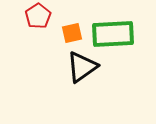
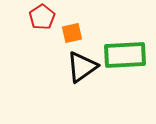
red pentagon: moved 4 px right, 1 px down
green rectangle: moved 12 px right, 21 px down
